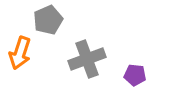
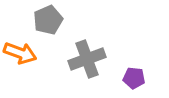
orange arrow: rotated 88 degrees counterclockwise
purple pentagon: moved 1 px left, 3 px down
